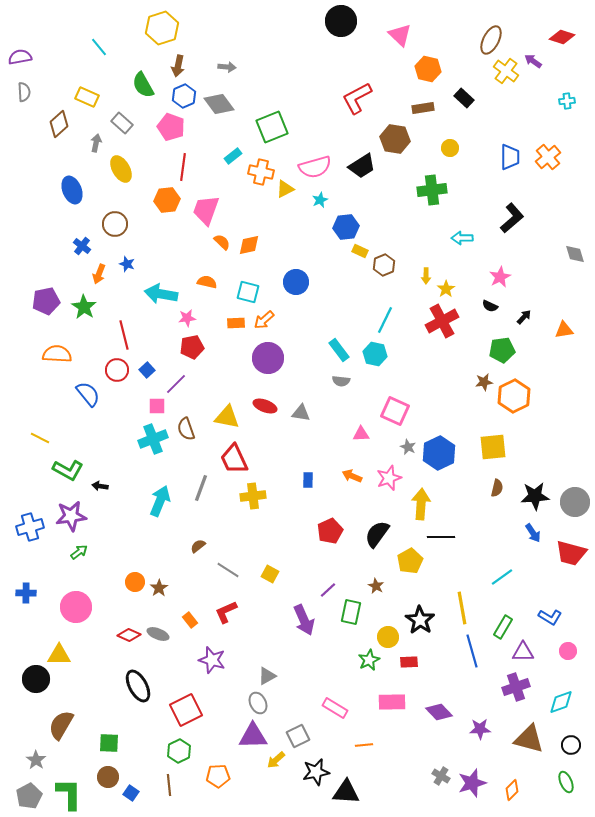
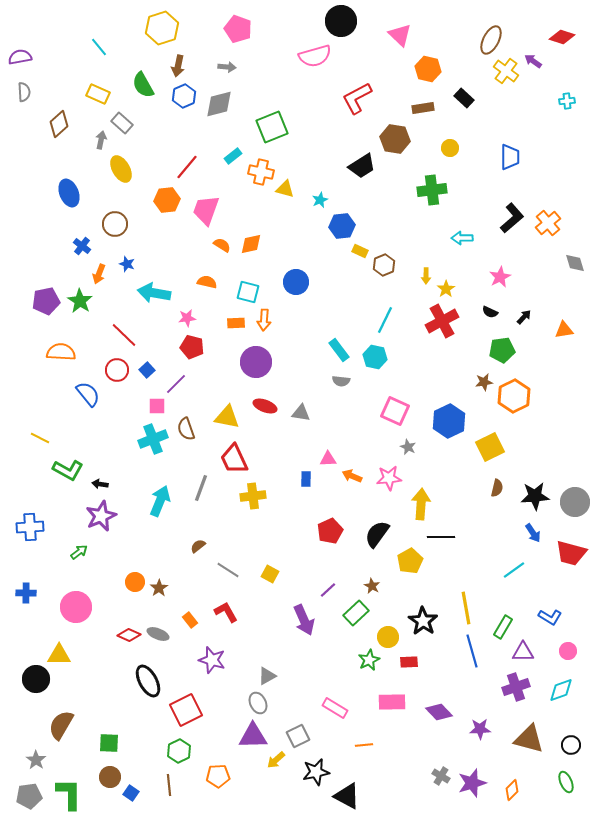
yellow rectangle at (87, 97): moved 11 px right, 3 px up
gray diamond at (219, 104): rotated 68 degrees counterclockwise
pink pentagon at (171, 127): moved 67 px right, 98 px up
gray arrow at (96, 143): moved 5 px right, 3 px up
orange cross at (548, 157): moved 66 px down
red line at (183, 167): moved 4 px right; rotated 32 degrees clockwise
pink semicircle at (315, 167): moved 111 px up
yellow triangle at (285, 189): rotated 42 degrees clockwise
blue ellipse at (72, 190): moved 3 px left, 3 px down
blue hexagon at (346, 227): moved 4 px left, 1 px up
orange semicircle at (222, 242): moved 3 px down; rotated 12 degrees counterclockwise
orange diamond at (249, 245): moved 2 px right, 1 px up
gray diamond at (575, 254): moved 9 px down
cyan arrow at (161, 294): moved 7 px left, 1 px up
black semicircle at (490, 306): moved 6 px down
green star at (84, 307): moved 4 px left, 6 px up
orange arrow at (264, 320): rotated 45 degrees counterclockwise
red line at (124, 335): rotated 32 degrees counterclockwise
red pentagon at (192, 347): rotated 25 degrees clockwise
orange semicircle at (57, 354): moved 4 px right, 2 px up
cyan hexagon at (375, 354): moved 3 px down
purple circle at (268, 358): moved 12 px left, 4 px down
pink triangle at (361, 434): moved 33 px left, 25 px down
yellow square at (493, 447): moved 3 px left; rotated 20 degrees counterclockwise
blue hexagon at (439, 453): moved 10 px right, 32 px up
pink star at (389, 478): rotated 15 degrees clockwise
blue rectangle at (308, 480): moved 2 px left, 1 px up
black arrow at (100, 486): moved 2 px up
purple star at (71, 516): moved 30 px right; rotated 16 degrees counterclockwise
blue cross at (30, 527): rotated 12 degrees clockwise
cyan line at (502, 577): moved 12 px right, 7 px up
brown star at (376, 586): moved 4 px left
yellow line at (462, 608): moved 4 px right
red L-shape at (226, 612): rotated 85 degrees clockwise
green rectangle at (351, 612): moved 5 px right, 1 px down; rotated 35 degrees clockwise
black star at (420, 620): moved 3 px right, 1 px down
black ellipse at (138, 686): moved 10 px right, 5 px up
cyan diamond at (561, 702): moved 12 px up
brown circle at (108, 777): moved 2 px right
black triangle at (346, 792): moved 1 px right, 4 px down; rotated 24 degrees clockwise
gray pentagon at (29, 796): rotated 20 degrees clockwise
